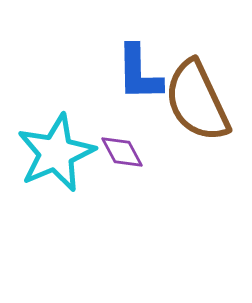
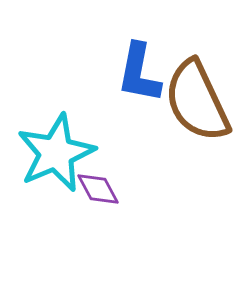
blue L-shape: rotated 12 degrees clockwise
purple diamond: moved 24 px left, 37 px down
